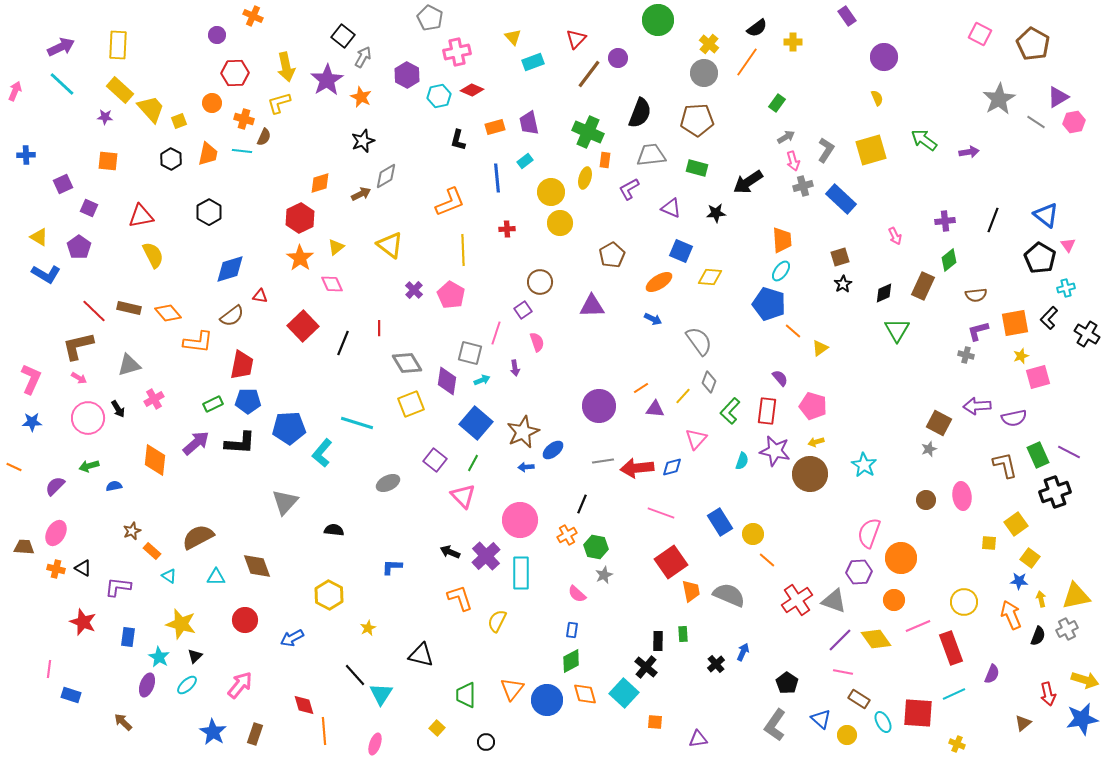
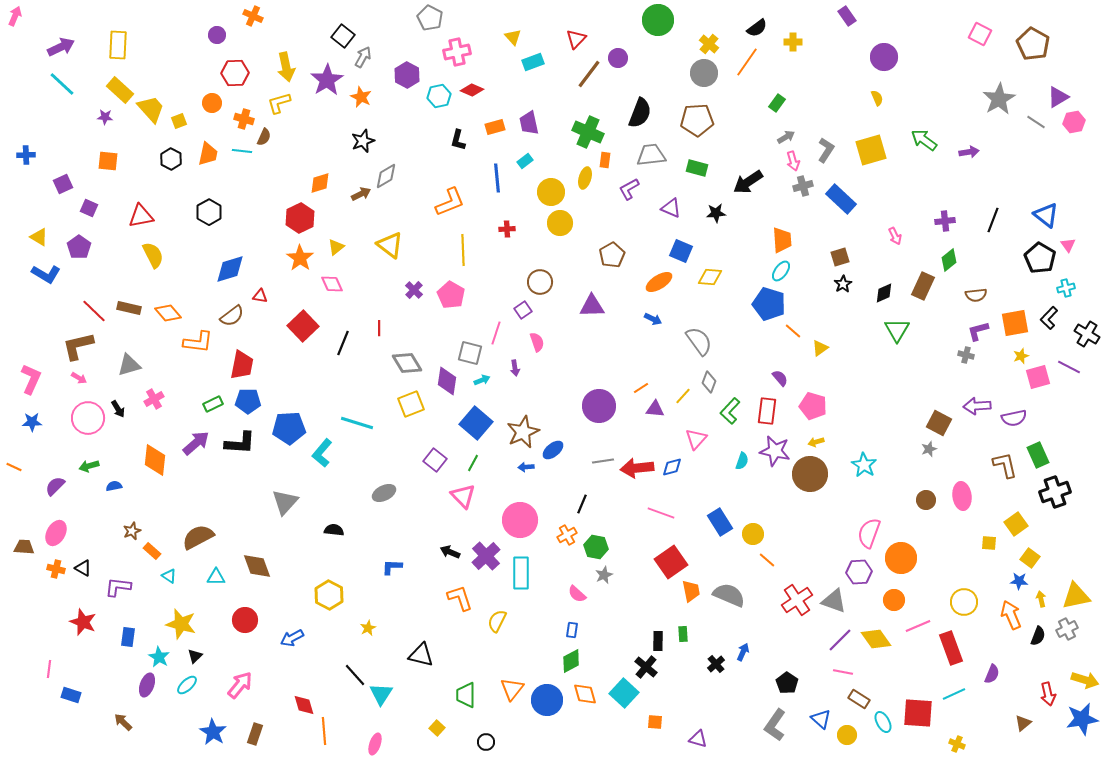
pink arrow at (15, 91): moved 75 px up
purple line at (1069, 452): moved 85 px up
gray ellipse at (388, 483): moved 4 px left, 10 px down
purple triangle at (698, 739): rotated 24 degrees clockwise
